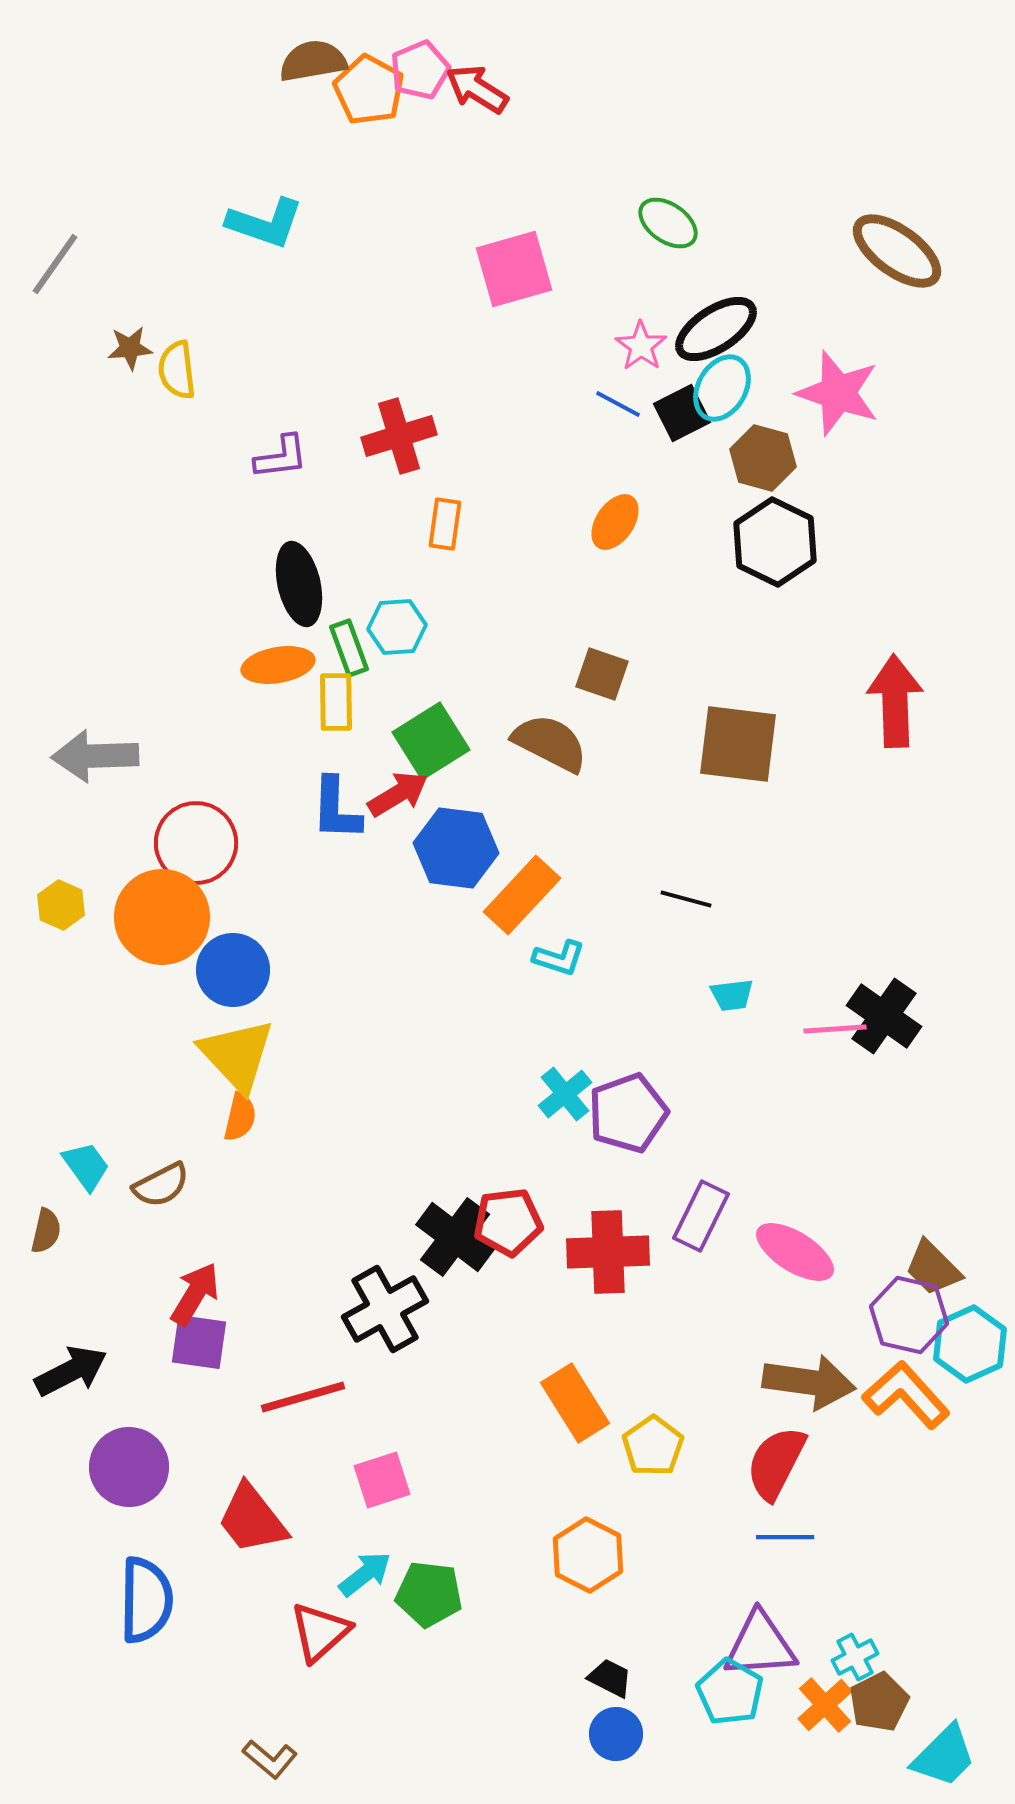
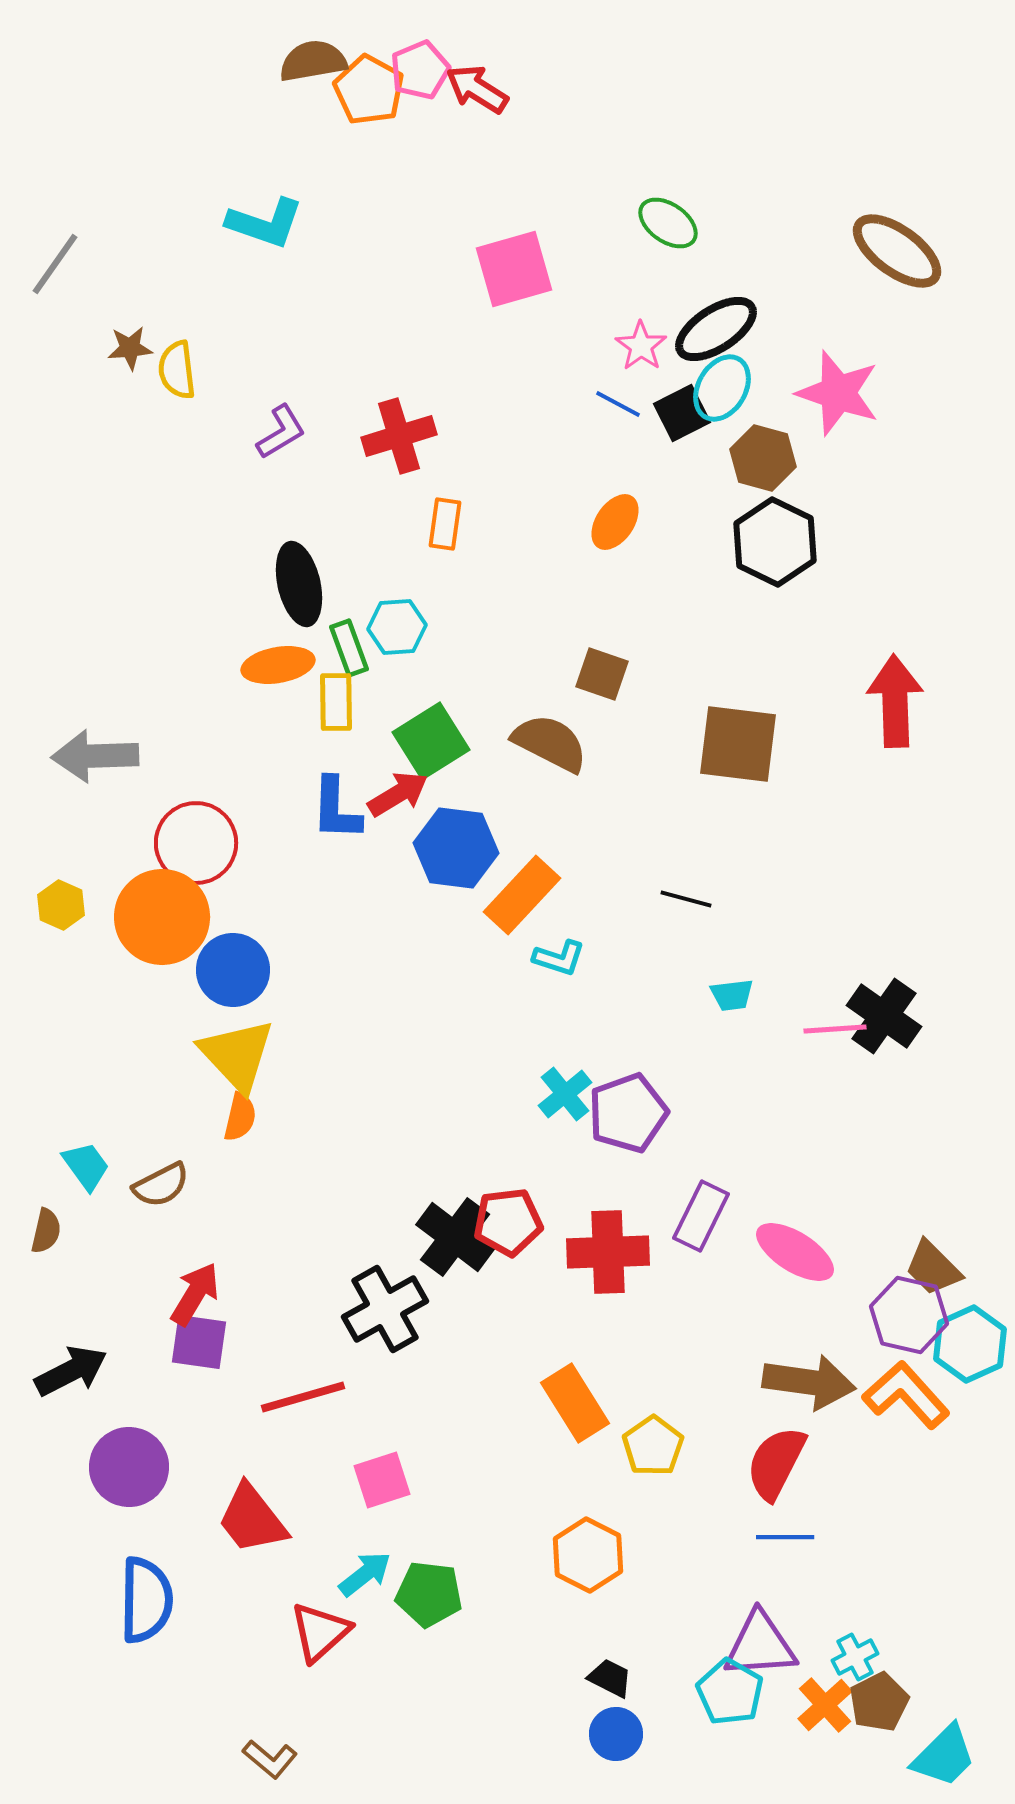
purple L-shape at (281, 457): moved 25 px up; rotated 24 degrees counterclockwise
